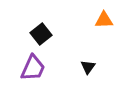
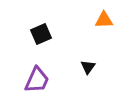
black square: rotated 15 degrees clockwise
purple trapezoid: moved 4 px right, 12 px down
